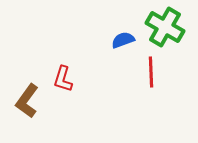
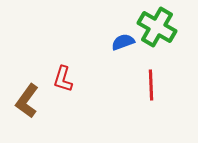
green cross: moved 8 px left
blue semicircle: moved 2 px down
red line: moved 13 px down
